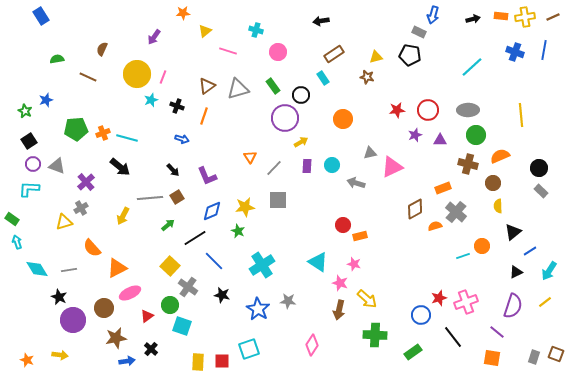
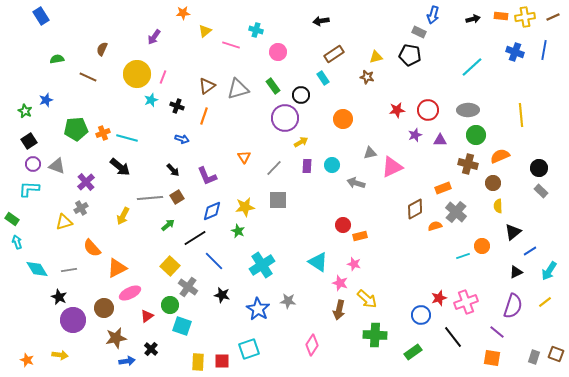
pink line at (228, 51): moved 3 px right, 6 px up
orange triangle at (250, 157): moved 6 px left
